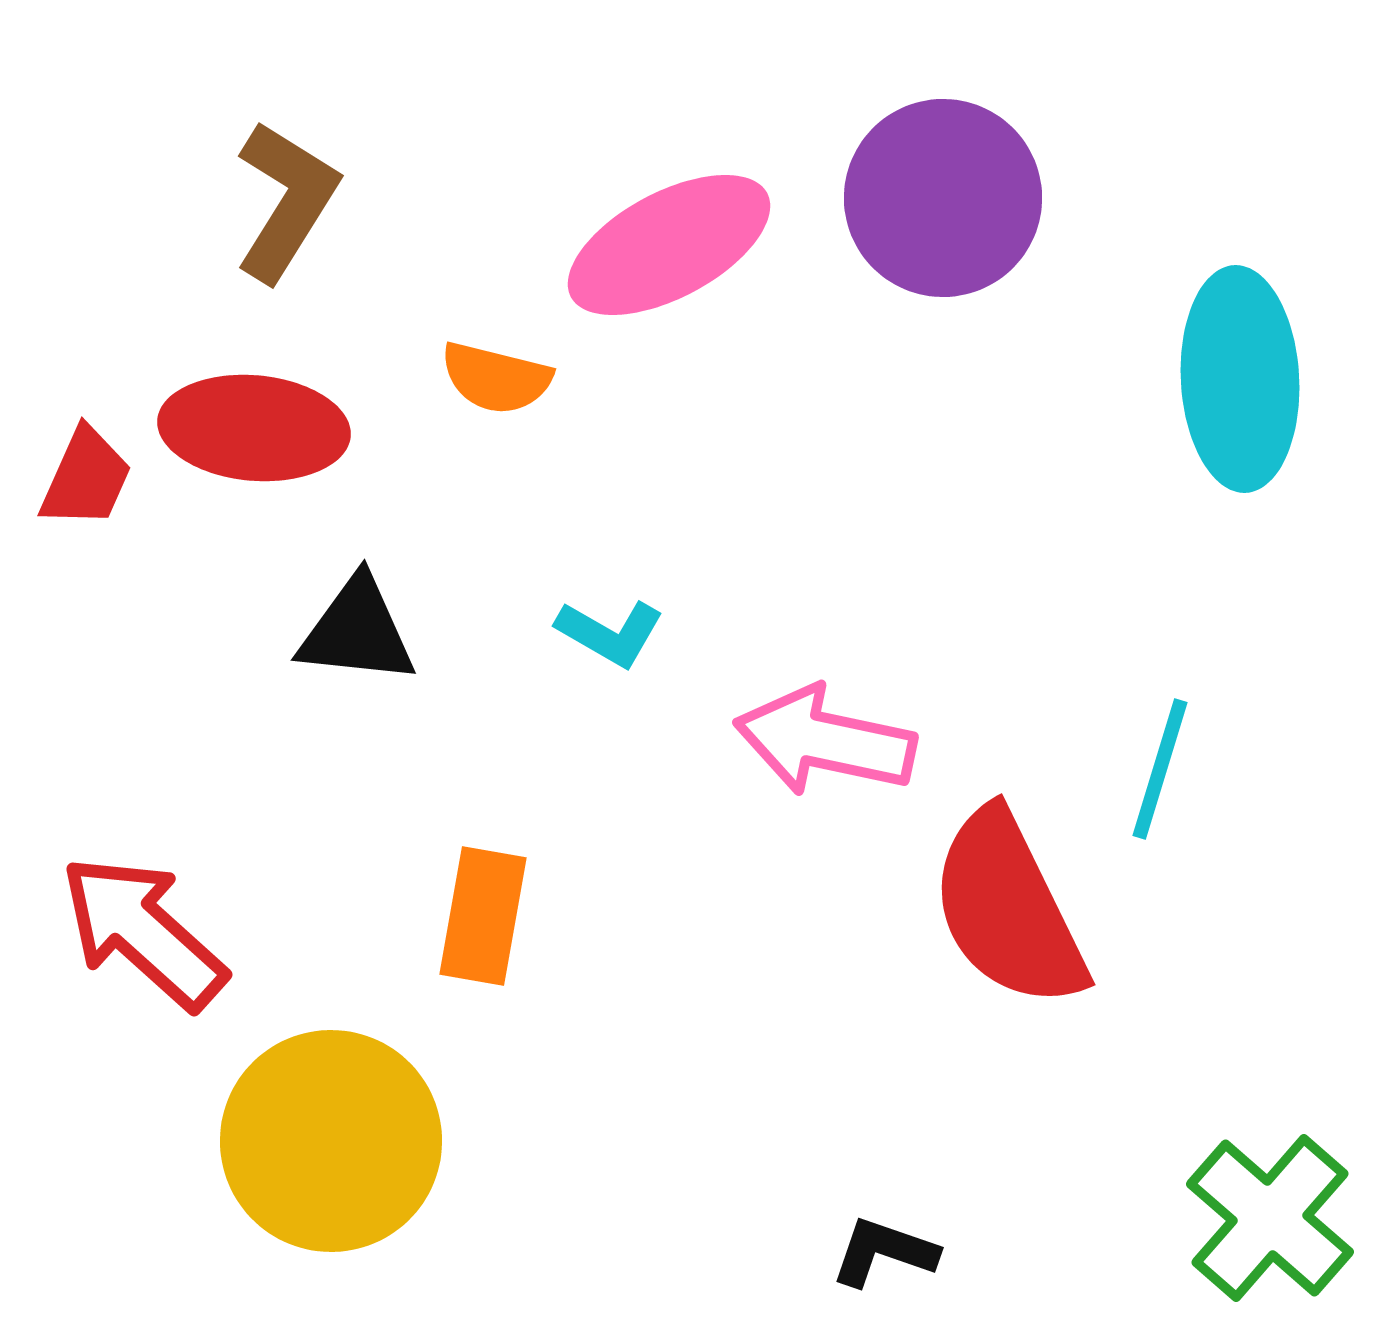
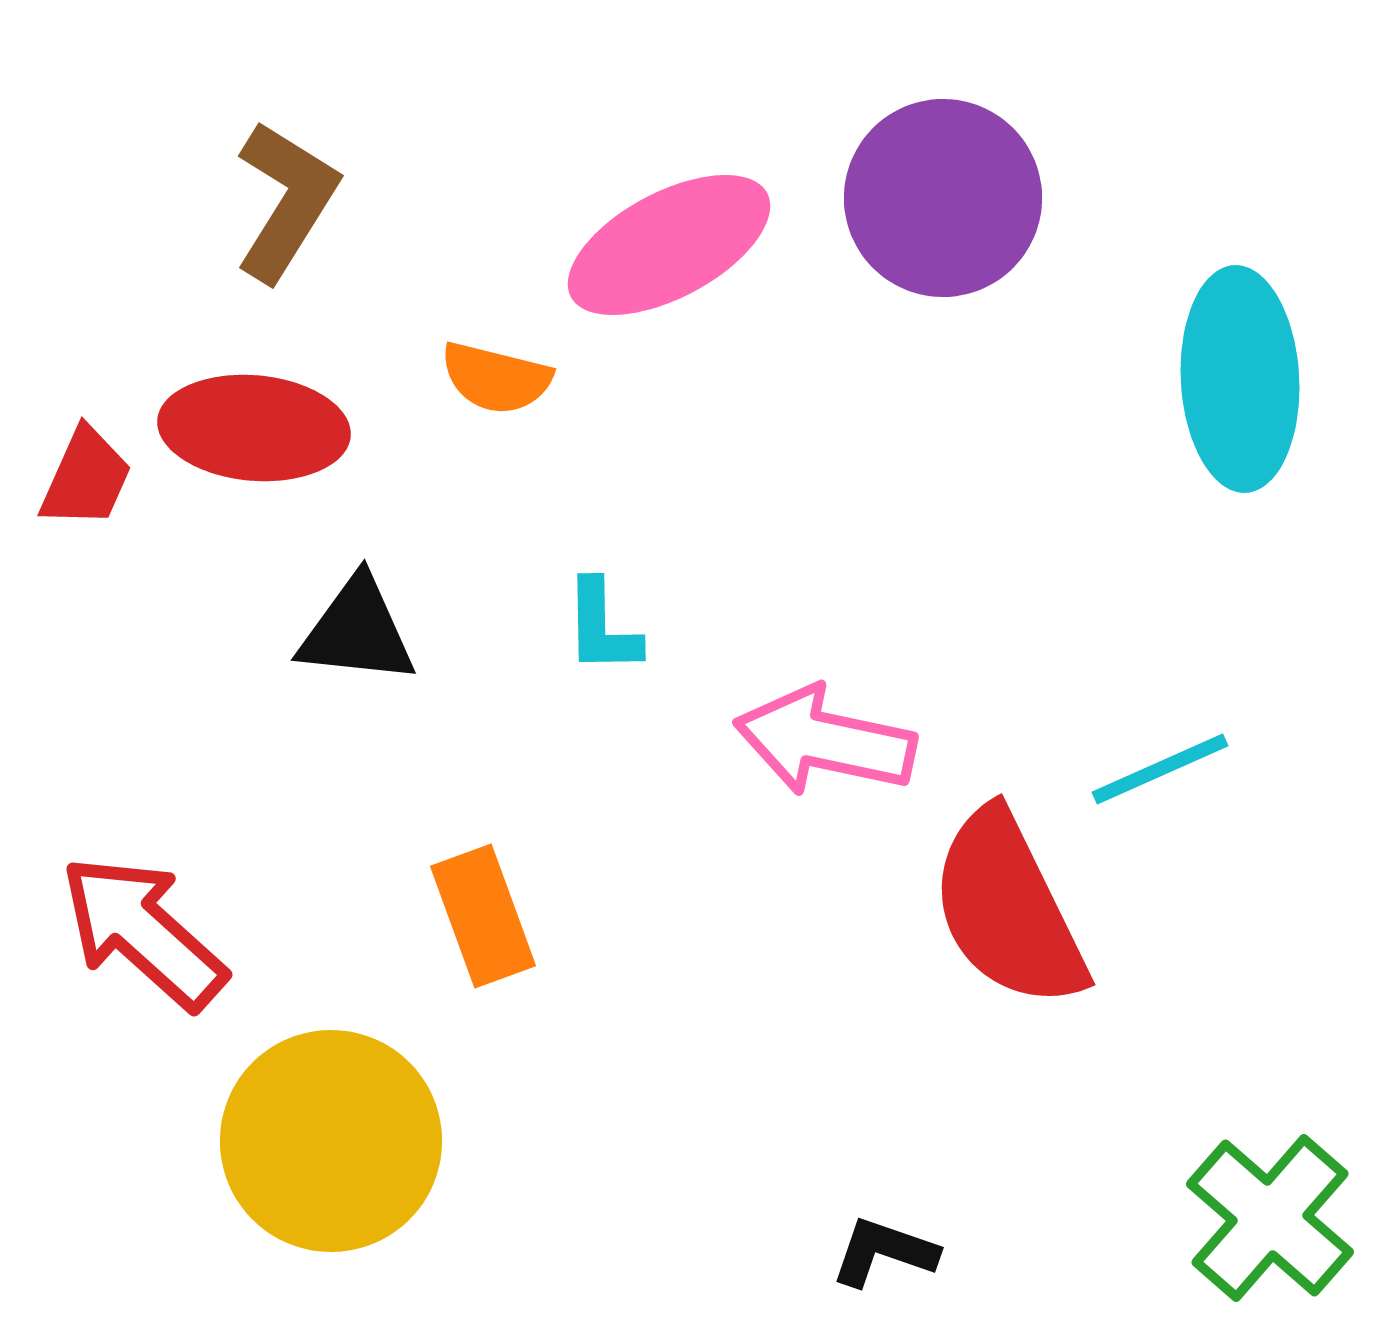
cyan L-shape: moved 8 px left, 6 px up; rotated 59 degrees clockwise
cyan line: rotated 49 degrees clockwise
orange rectangle: rotated 30 degrees counterclockwise
